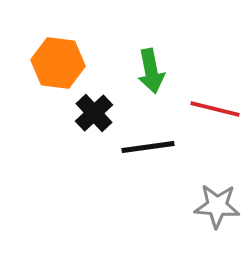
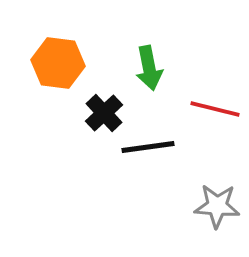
green arrow: moved 2 px left, 3 px up
black cross: moved 10 px right
